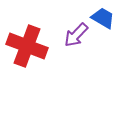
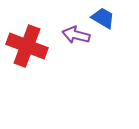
purple arrow: rotated 60 degrees clockwise
